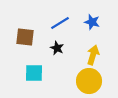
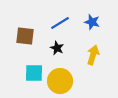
brown square: moved 1 px up
yellow circle: moved 29 px left
